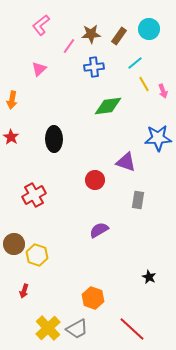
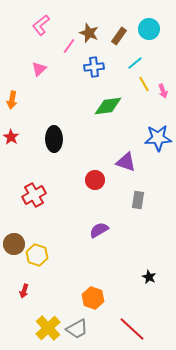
brown star: moved 2 px left, 1 px up; rotated 24 degrees clockwise
